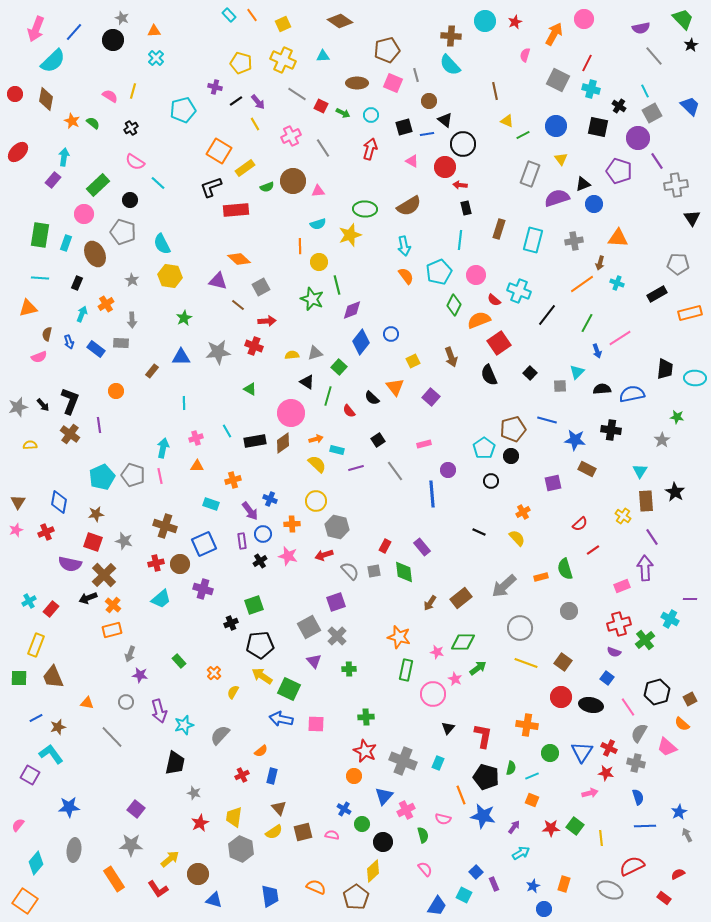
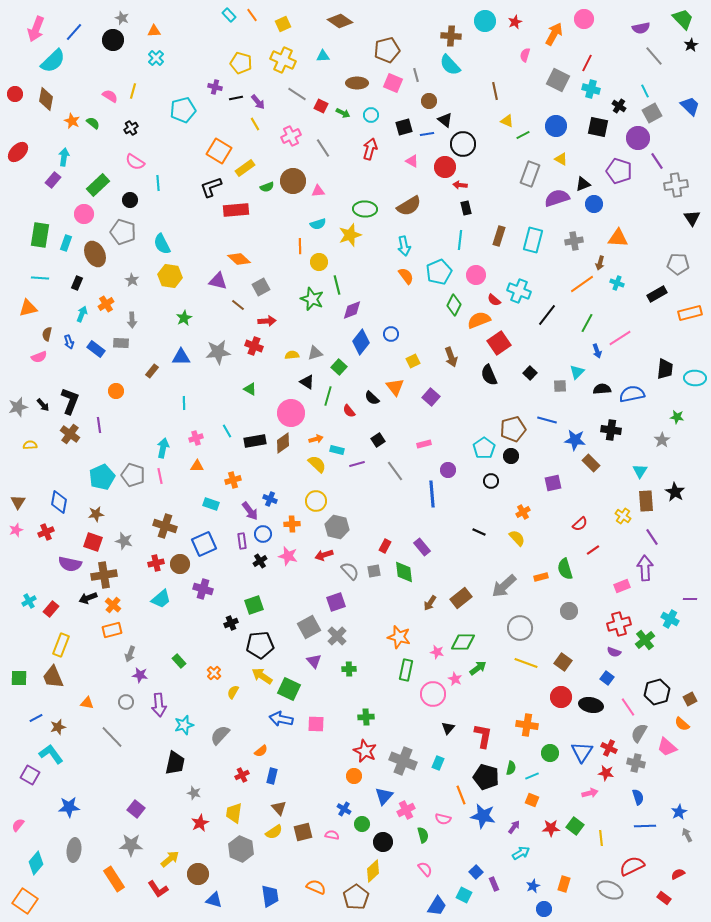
black line at (236, 101): moved 3 px up; rotated 24 degrees clockwise
yellow triangle at (561, 159): rotated 24 degrees counterclockwise
cyan line at (158, 183): rotated 42 degrees clockwise
brown rectangle at (499, 229): moved 7 px down
purple line at (356, 468): moved 1 px right, 4 px up
brown rectangle at (587, 469): moved 4 px right, 6 px up; rotated 18 degrees clockwise
brown cross at (104, 575): rotated 35 degrees clockwise
yellow rectangle at (36, 645): moved 25 px right
purple arrow at (159, 711): moved 6 px up; rotated 10 degrees clockwise
yellow trapezoid at (234, 817): moved 4 px up
